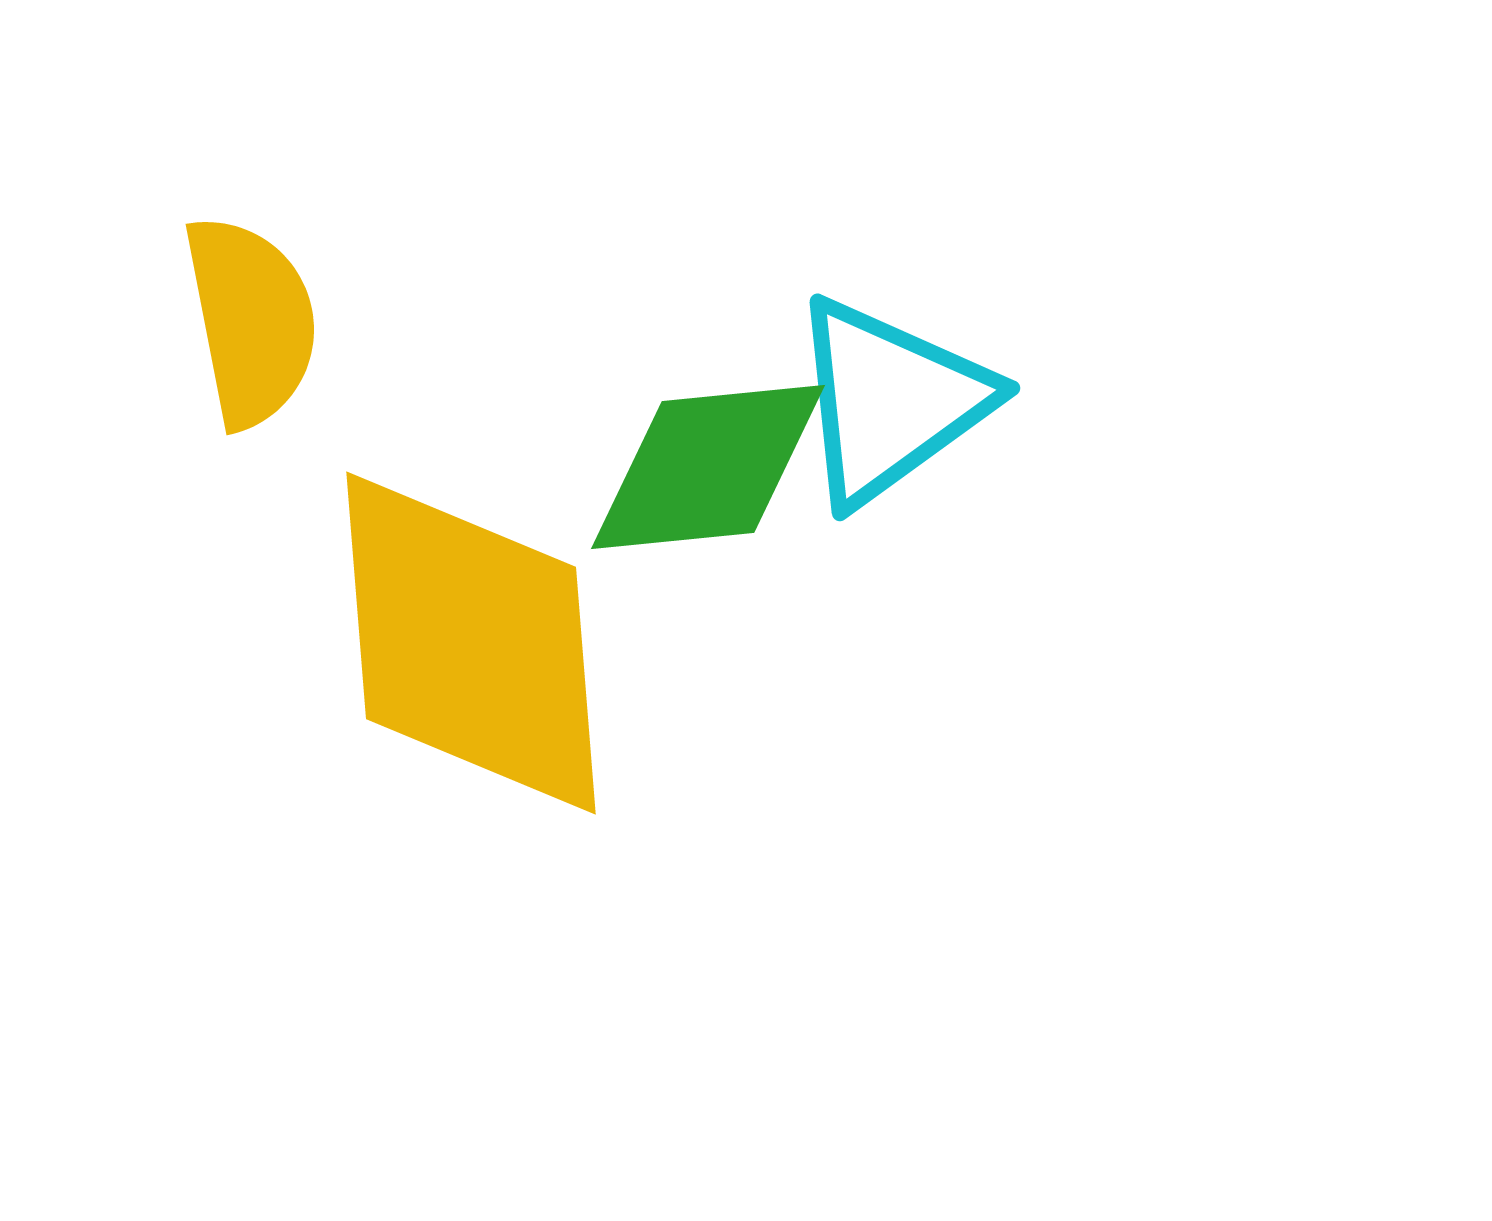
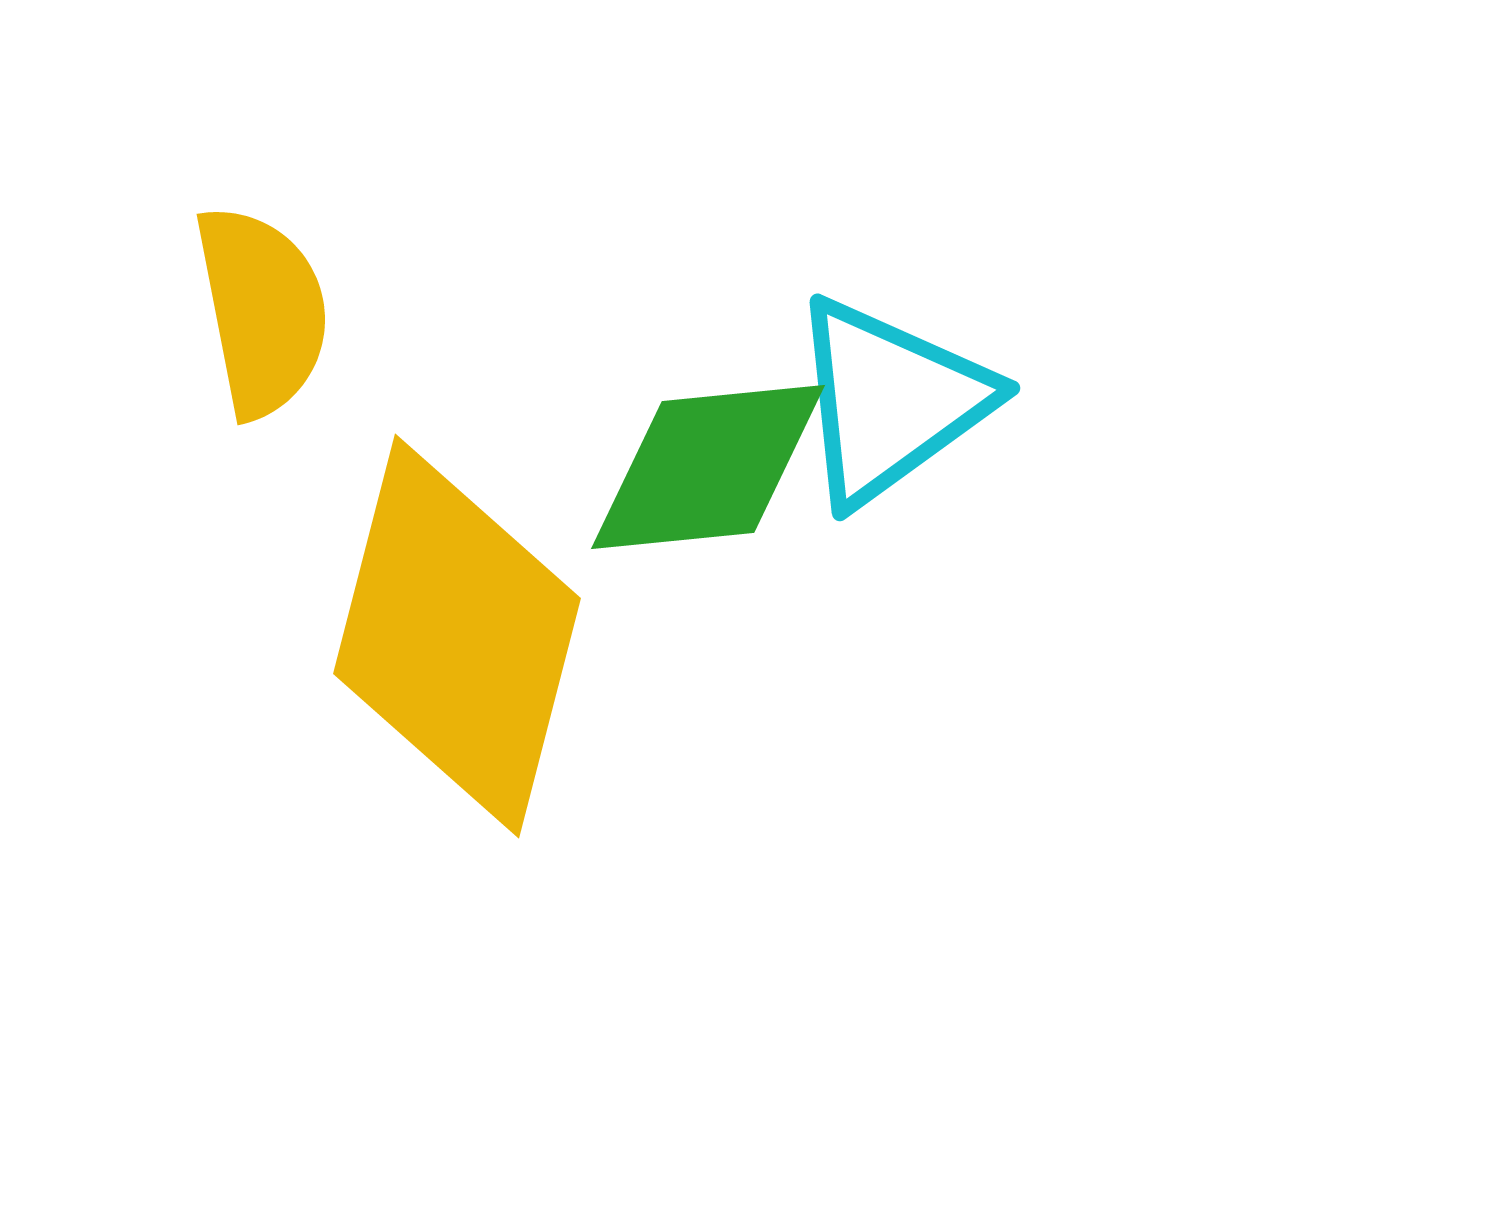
yellow semicircle: moved 11 px right, 10 px up
yellow diamond: moved 14 px left, 7 px up; rotated 19 degrees clockwise
